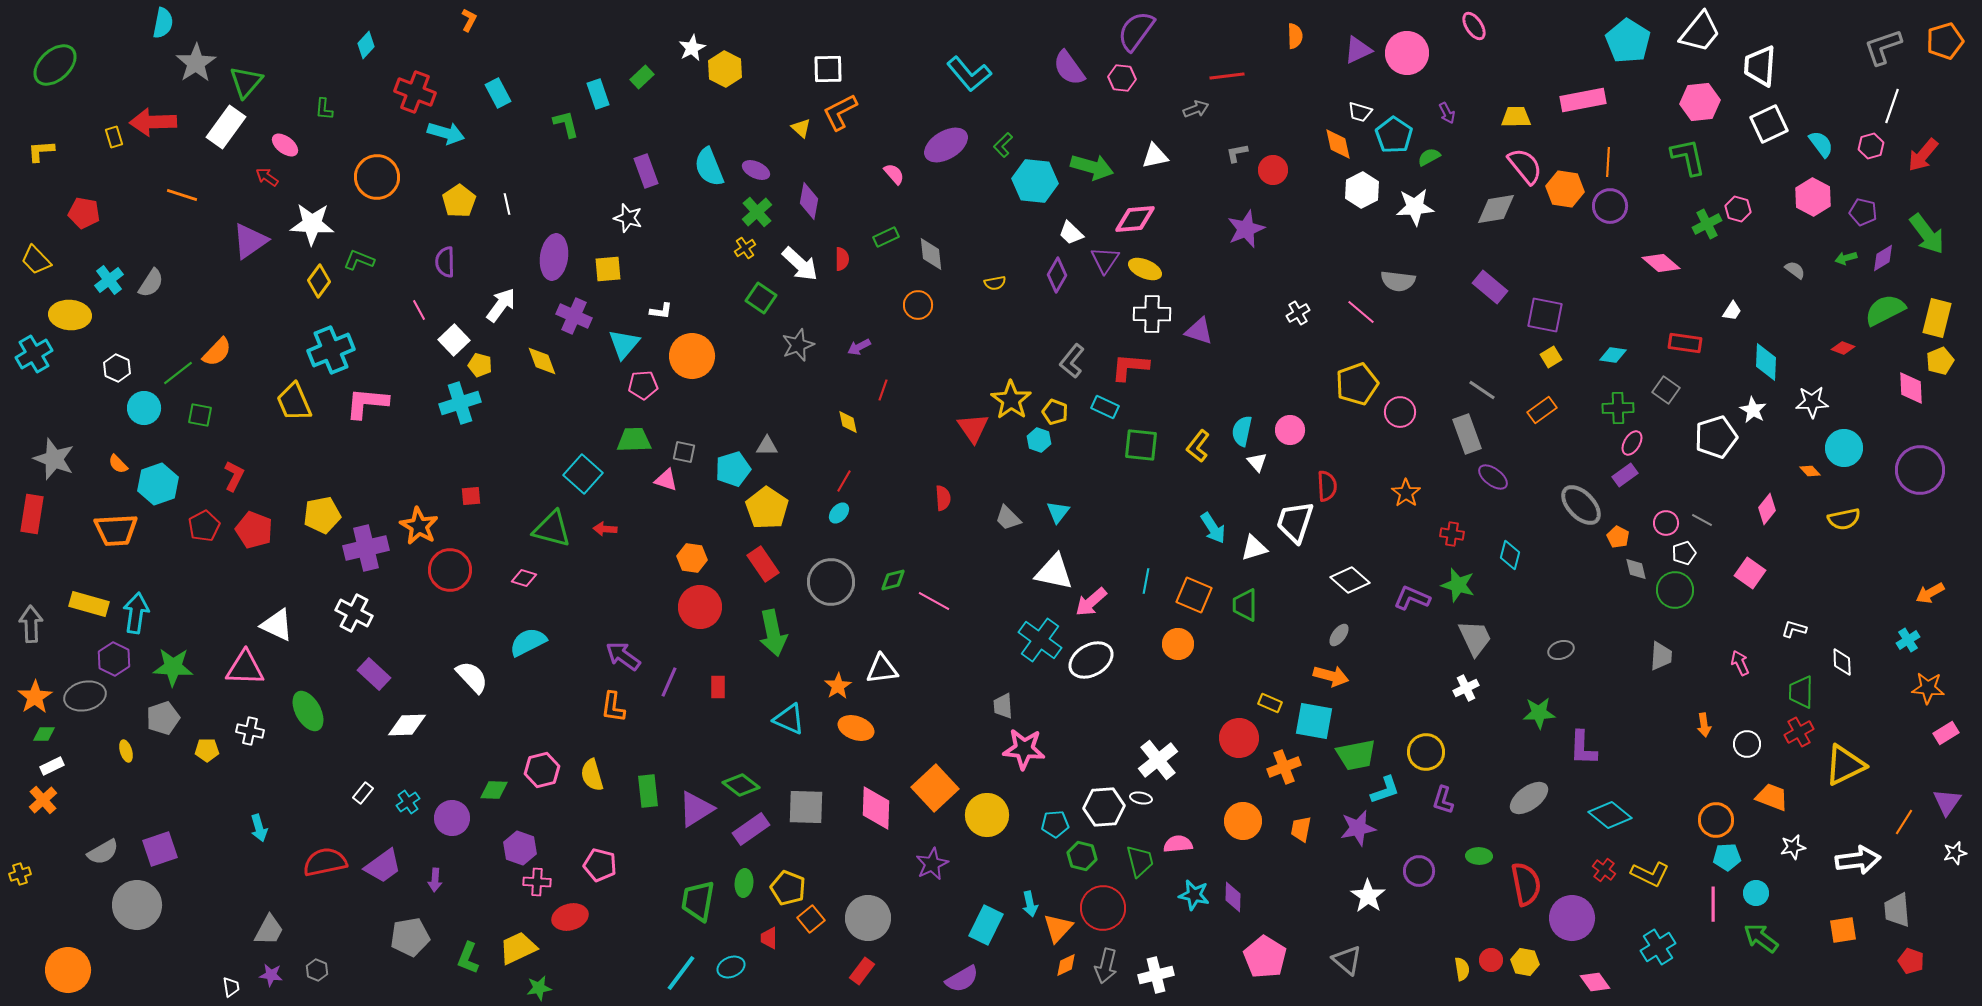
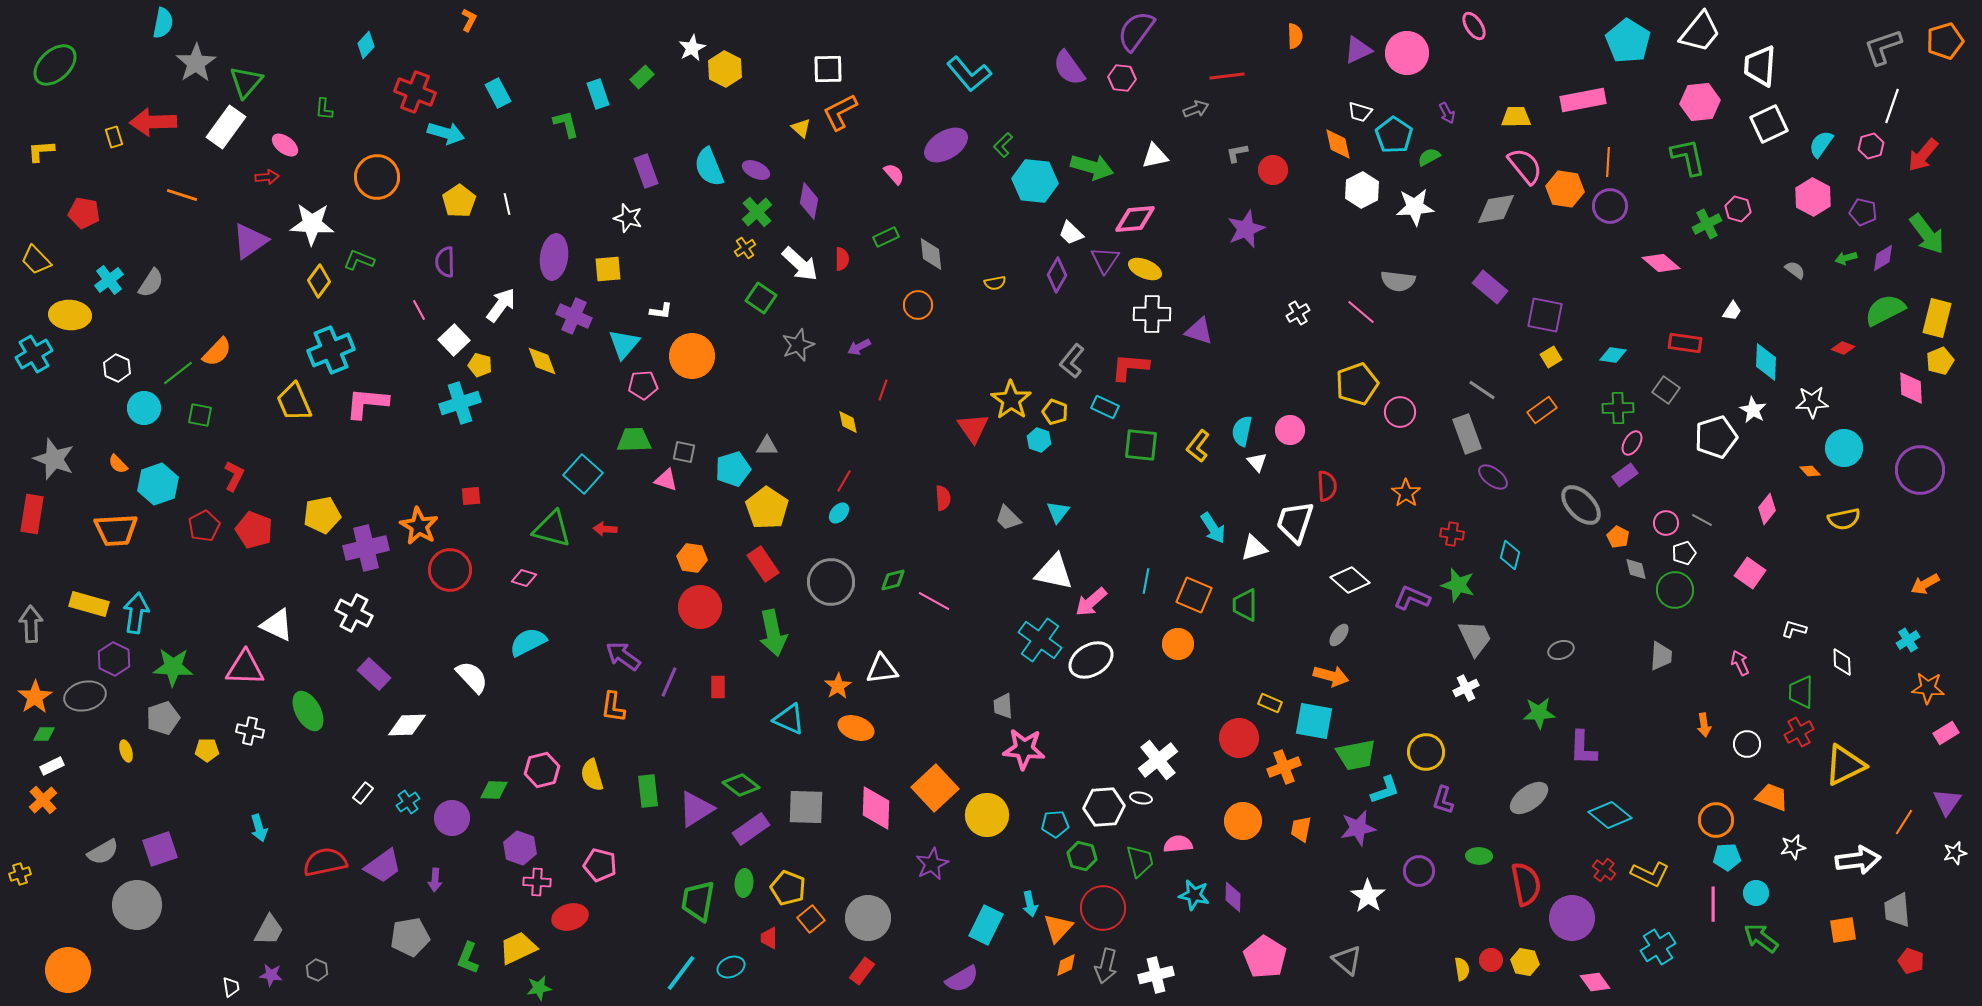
cyan semicircle at (1821, 144): rotated 108 degrees counterclockwise
red arrow at (267, 177): rotated 140 degrees clockwise
orange arrow at (1930, 593): moved 5 px left, 9 px up
